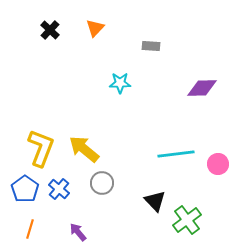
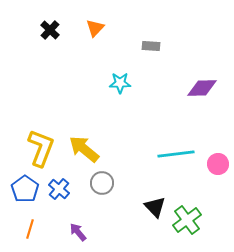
black triangle: moved 6 px down
